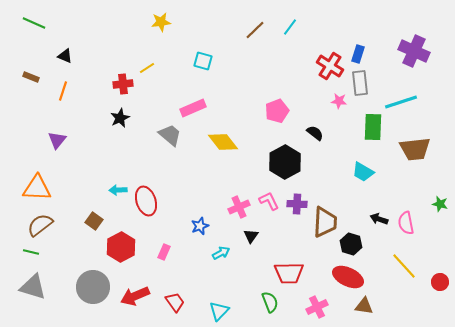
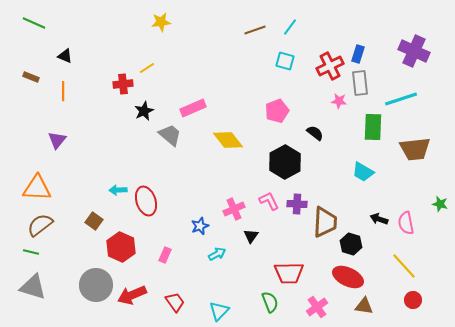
brown line at (255, 30): rotated 25 degrees clockwise
cyan square at (203, 61): moved 82 px right
red cross at (330, 66): rotated 32 degrees clockwise
orange line at (63, 91): rotated 18 degrees counterclockwise
cyan line at (401, 102): moved 3 px up
black star at (120, 118): moved 24 px right, 7 px up
yellow diamond at (223, 142): moved 5 px right, 2 px up
pink cross at (239, 207): moved 5 px left, 2 px down
red hexagon at (121, 247): rotated 8 degrees counterclockwise
pink rectangle at (164, 252): moved 1 px right, 3 px down
cyan arrow at (221, 253): moved 4 px left, 1 px down
red circle at (440, 282): moved 27 px left, 18 px down
gray circle at (93, 287): moved 3 px right, 2 px up
red arrow at (135, 296): moved 3 px left, 1 px up
pink cross at (317, 307): rotated 10 degrees counterclockwise
